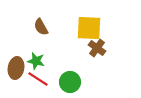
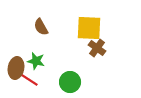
red line: moved 10 px left
